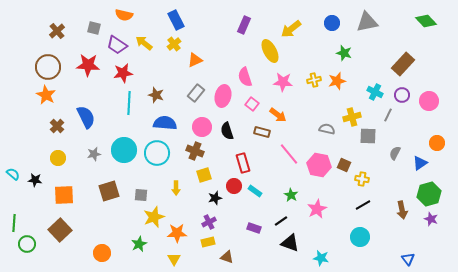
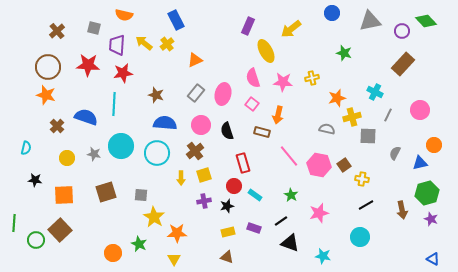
gray triangle at (367, 22): moved 3 px right, 1 px up
blue circle at (332, 23): moved 10 px up
purple rectangle at (244, 25): moved 4 px right, 1 px down
yellow cross at (174, 44): moved 7 px left
purple trapezoid at (117, 45): rotated 60 degrees clockwise
yellow ellipse at (270, 51): moved 4 px left
pink semicircle at (245, 77): moved 8 px right, 1 px down
yellow cross at (314, 80): moved 2 px left, 2 px up
orange star at (337, 81): moved 17 px down
orange star at (46, 95): rotated 12 degrees counterclockwise
purple circle at (402, 95): moved 64 px up
pink ellipse at (223, 96): moved 2 px up
pink circle at (429, 101): moved 9 px left, 9 px down
cyan line at (129, 103): moved 15 px left, 1 px down
orange arrow at (278, 115): rotated 66 degrees clockwise
blue semicircle at (86, 117): rotated 45 degrees counterclockwise
pink circle at (202, 127): moved 1 px left, 2 px up
orange circle at (437, 143): moved 3 px left, 2 px down
cyan circle at (124, 150): moved 3 px left, 4 px up
brown cross at (195, 151): rotated 30 degrees clockwise
gray star at (94, 154): rotated 24 degrees clockwise
pink line at (289, 154): moved 2 px down
yellow circle at (58, 158): moved 9 px right
blue triangle at (420, 163): rotated 21 degrees clockwise
brown square at (344, 165): rotated 32 degrees clockwise
cyan semicircle at (13, 174): moved 13 px right, 26 px up; rotated 64 degrees clockwise
yellow arrow at (176, 188): moved 5 px right, 10 px up
brown square at (109, 191): moved 3 px left, 1 px down
cyan rectangle at (255, 191): moved 4 px down
green hexagon at (429, 194): moved 2 px left, 1 px up
black star at (215, 198): moved 12 px right, 8 px down
black line at (363, 205): moved 3 px right
pink star at (317, 209): moved 2 px right, 4 px down; rotated 12 degrees clockwise
yellow star at (154, 217): rotated 20 degrees counterclockwise
purple cross at (209, 222): moved 5 px left, 21 px up; rotated 16 degrees clockwise
yellow rectangle at (208, 242): moved 20 px right, 10 px up
green circle at (27, 244): moved 9 px right, 4 px up
green star at (139, 244): rotated 21 degrees counterclockwise
orange circle at (102, 253): moved 11 px right
cyan star at (321, 258): moved 2 px right, 2 px up
blue triangle at (408, 259): moved 25 px right; rotated 24 degrees counterclockwise
